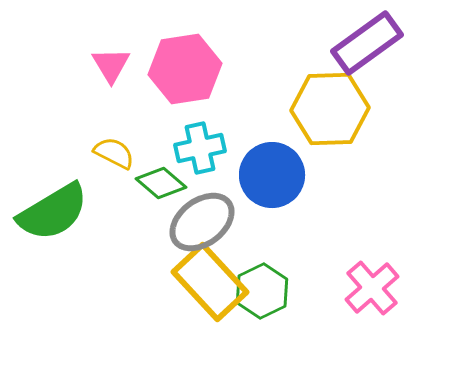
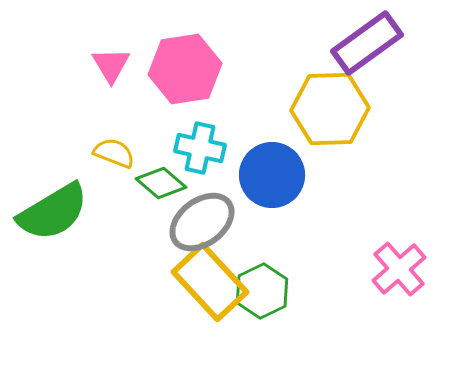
cyan cross: rotated 24 degrees clockwise
yellow semicircle: rotated 6 degrees counterclockwise
pink cross: moved 27 px right, 19 px up
